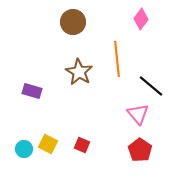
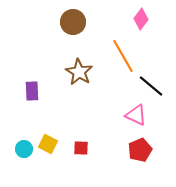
orange line: moved 6 px right, 3 px up; rotated 24 degrees counterclockwise
purple rectangle: rotated 72 degrees clockwise
pink triangle: moved 2 px left, 1 px down; rotated 25 degrees counterclockwise
red square: moved 1 px left, 3 px down; rotated 21 degrees counterclockwise
red pentagon: rotated 15 degrees clockwise
